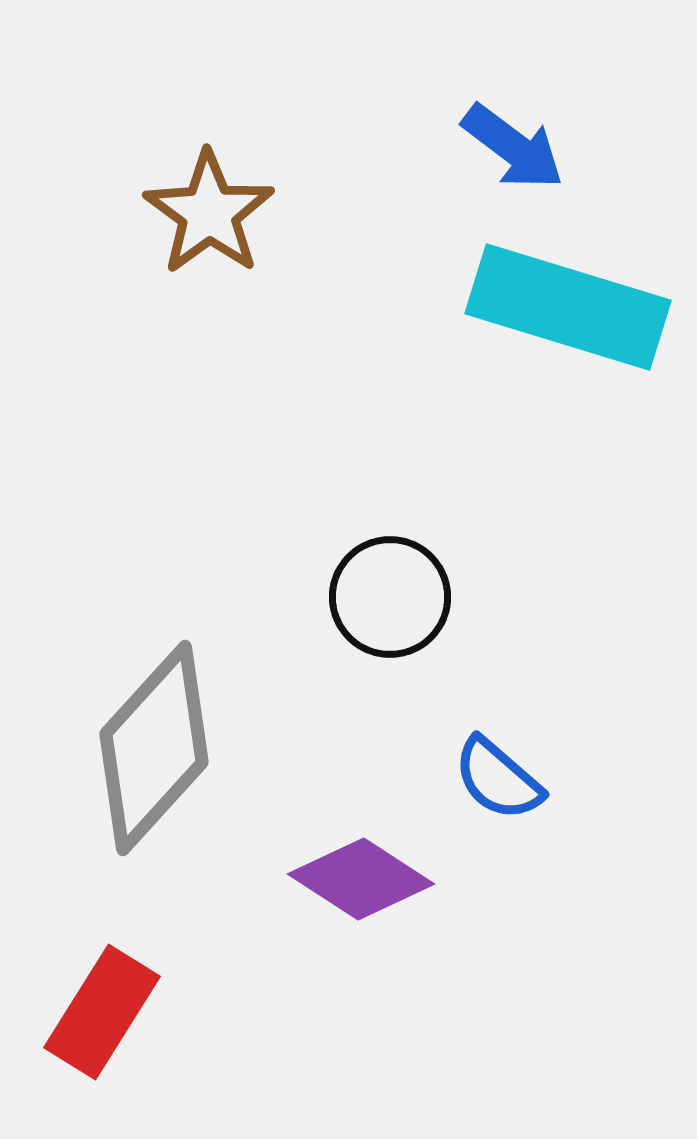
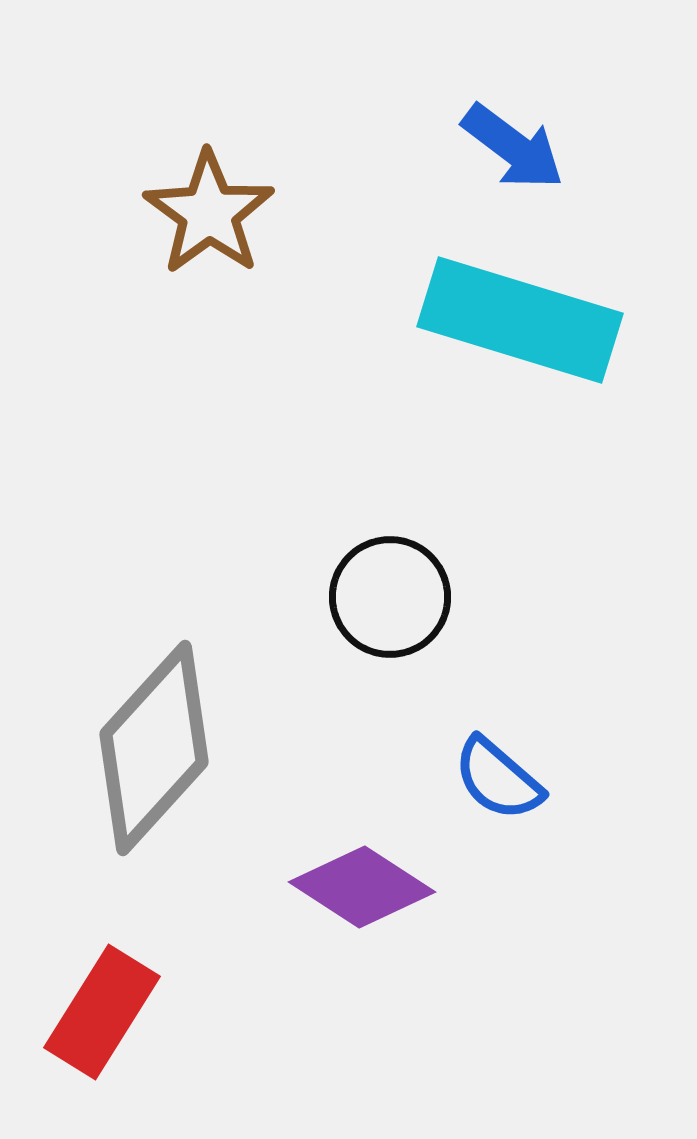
cyan rectangle: moved 48 px left, 13 px down
purple diamond: moved 1 px right, 8 px down
